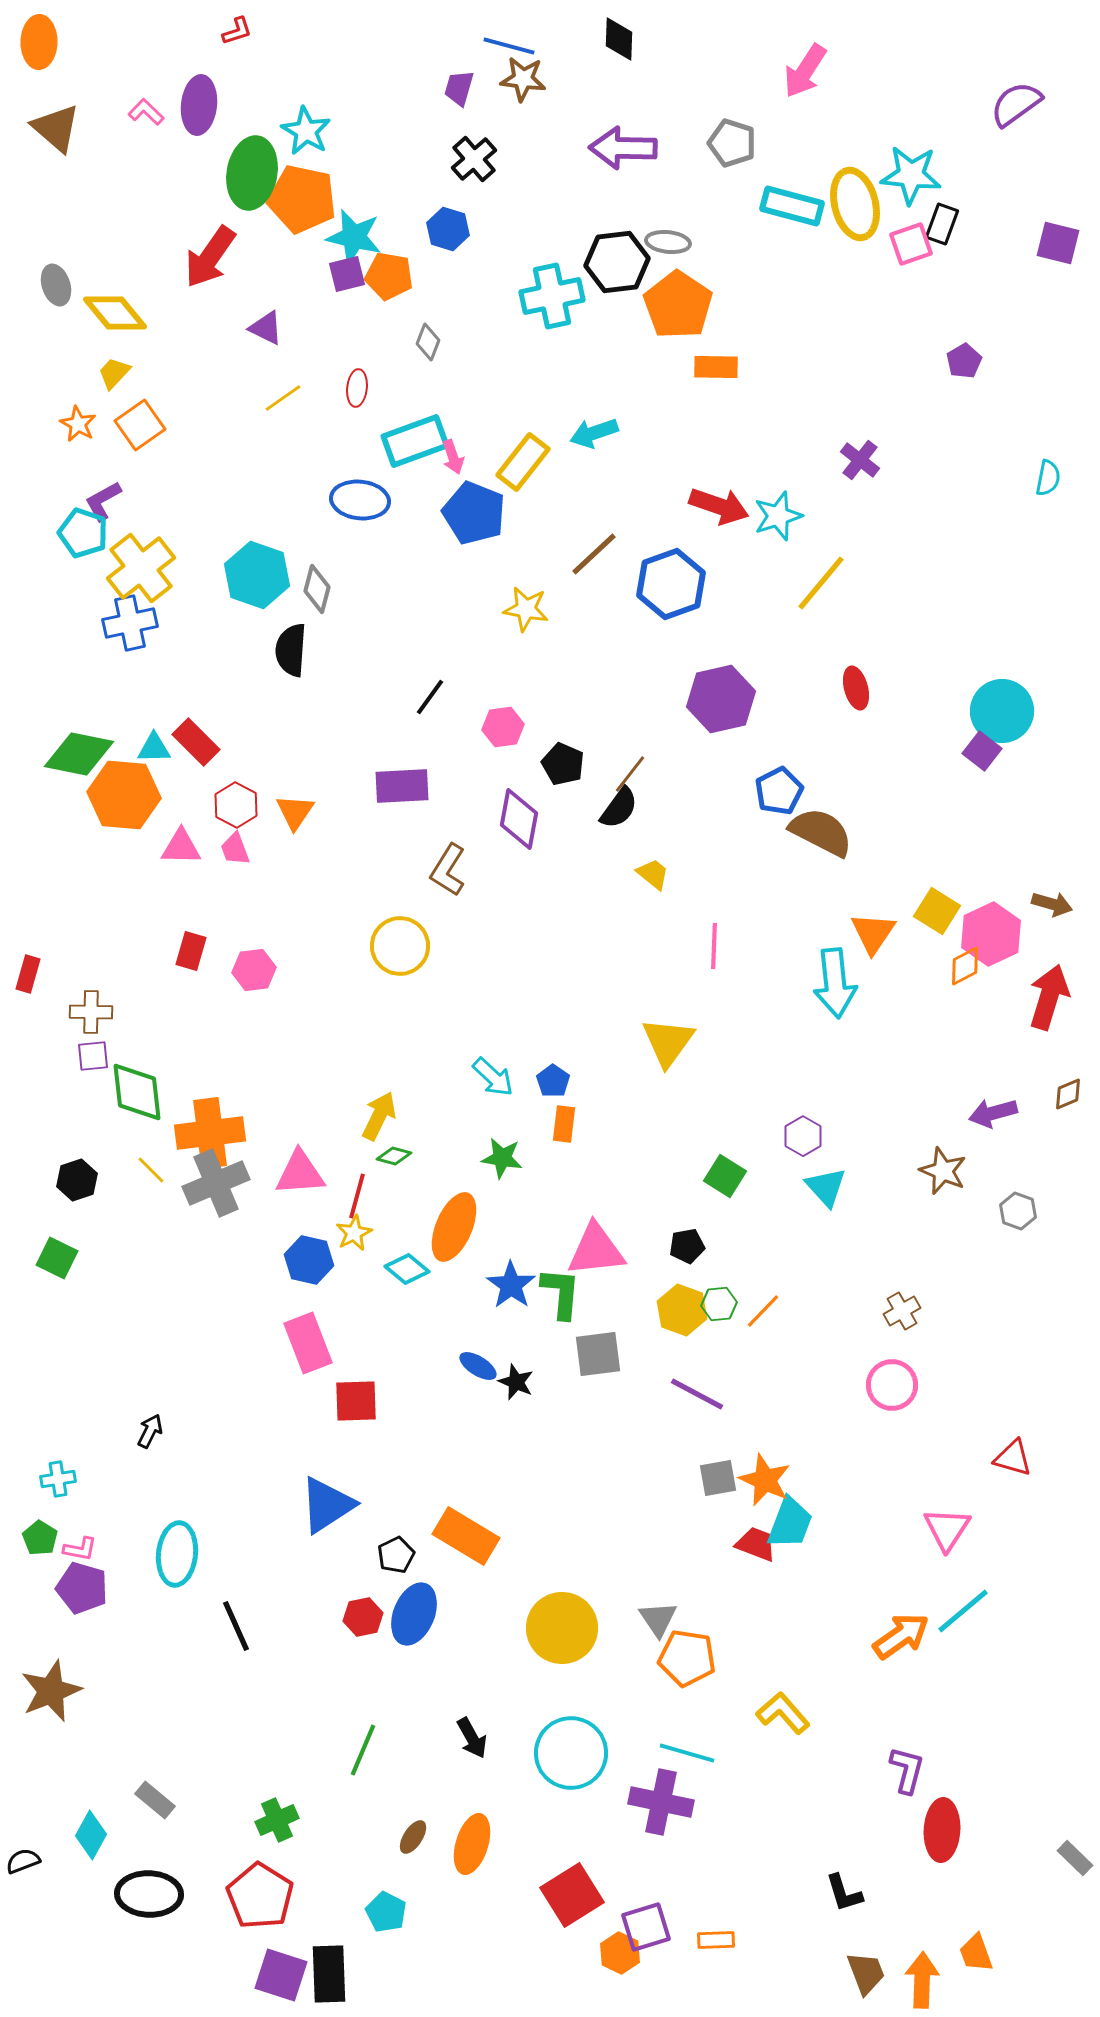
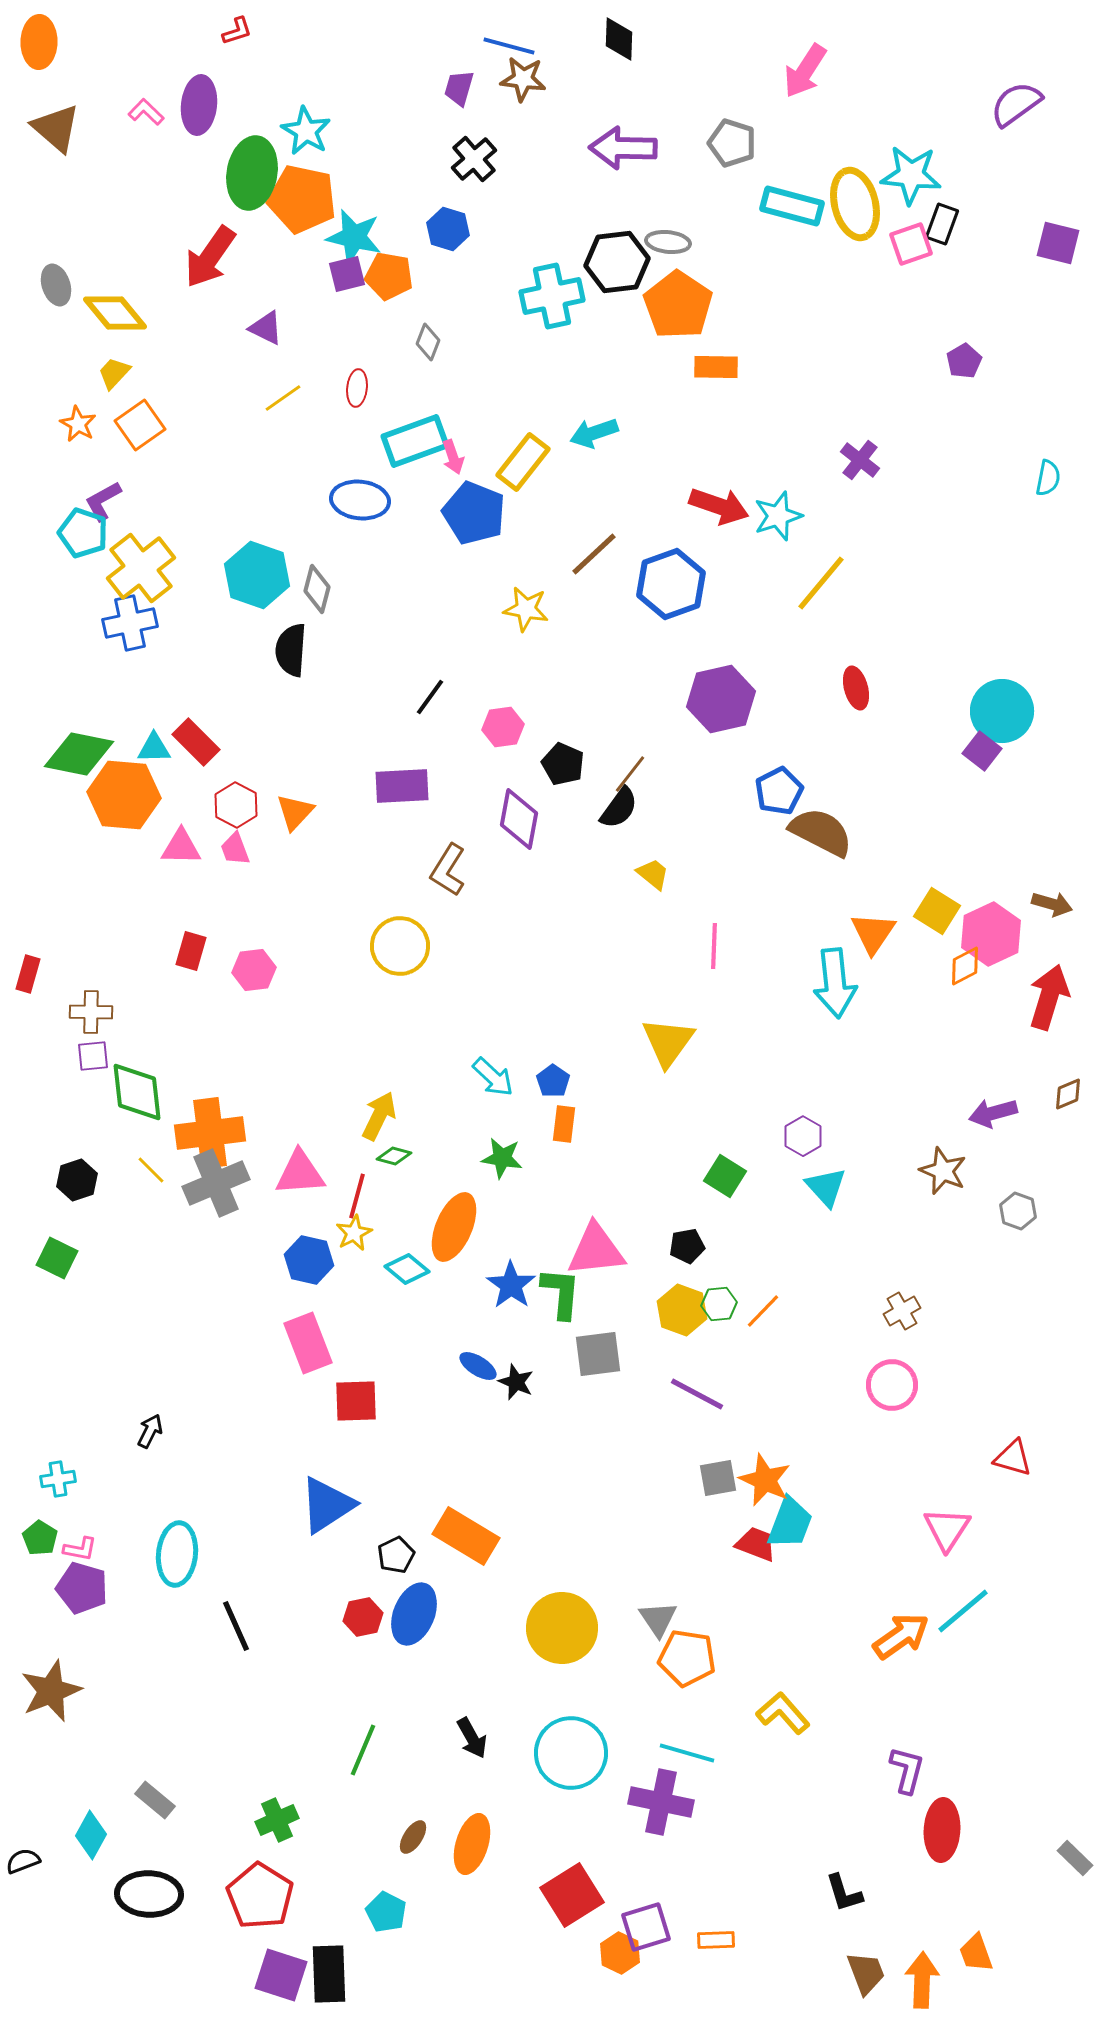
orange triangle at (295, 812): rotated 9 degrees clockwise
